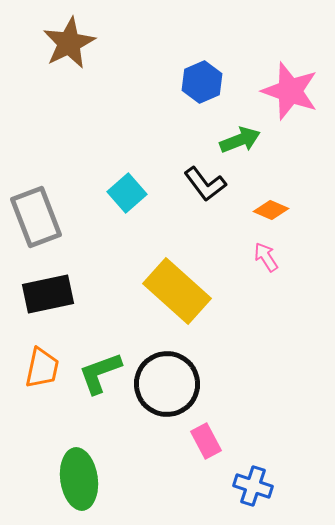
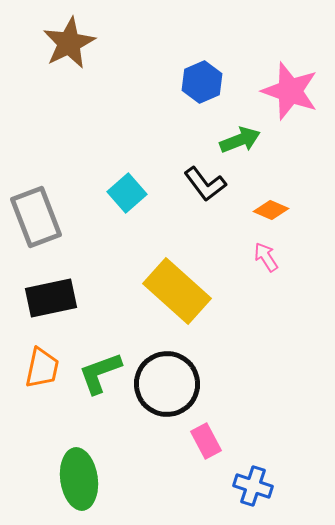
black rectangle: moved 3 px right, 4 px down
